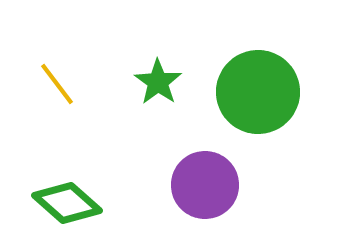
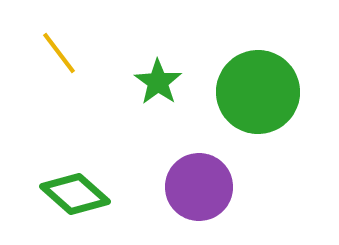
yellow line: moved 2 px right, 31 px up
purple circle: moved 6 px left, 2 px down
green diamond: moved 8 px right, 9 px up
